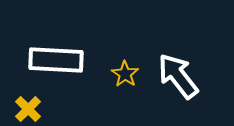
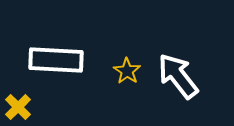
yellow star: moved 2 px right, 3 px up
yellow cross: moved 10 px left, 2 px up
